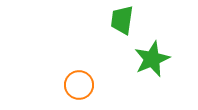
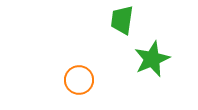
orange circle: moved 5 px up
